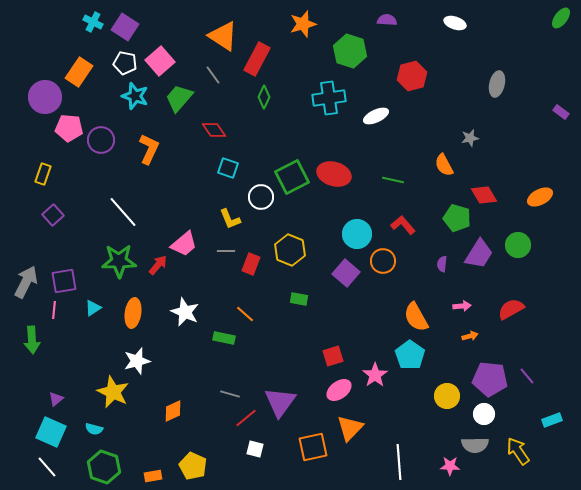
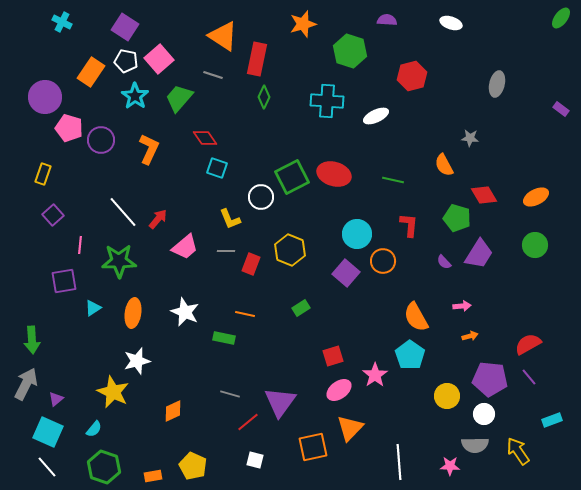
cyan cross at (93, 22): moved 31 px left
white ellipse at (455, 23): moved 4 px left
red rectangle at (257, 59): rotated 16 degrees counterclockwise
pink square at (160, 61): moved 1 px left, 2 px up
white pentagon at (125, 63): moved 1 px right, 2 px up
orange rectangle at (79, 72): moved 12 px right
gray line at (213, 75): rotated 36 degrees counterclockwise
cyan star at (135, 96): rotated 16 degrees clockwise
cyan cross at (329, 98): moved 2 px left, 3 px down; rotated 12 degrees clockwise
purple rectangle at (561, 112): moved 3 px up
pink pentagon at (69, 128): rotated 12 degrees clockwise
red diamond at (214, 130): moved 9 px left, 8 px down
gray star at (470, 138): rotated 18 degrees clockwise
cyan square at (228, 168): moved 11 px left
orange ellipse at (540, 197): moved 4 px left
red L-shape at (403, 225): moved 6 px right; rotated 45 degrees clockwise
pink trapezoid at (184, 244): moved 1 px right, 3 px down
green circle at (518, 245): moved 17 px right
purple semicircle at (442, 264): moved 2 px right, 2 px up; rotated 49 degrees counterclockwise
red arrow at (158, 265): moved 46 px up
gray arrow at (26, 282): moved 102 px down
green rectangle at (299, 299): moved 2 px right, 9 px down; rotated 42 degrees counterclockwise
red semicircle at (511, 309): moved 17 px right, 35 px down
pink line at (54, 310): moved 26 px right, 65 px up
orange line at (245, 314): rotated 30 degrees counterclockwise
purple line at (527, 376): moved 2 px right, 1 px down
red line at (246, 418): moved 2 px right, 4 px down
cyan semicircle at (94, 429): rotated 66 degrees counterclockwise
cyan square at (51, 432): moved 3 px left
white square at (255, 449): moved 11 px down
